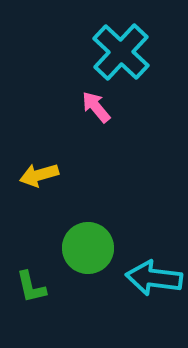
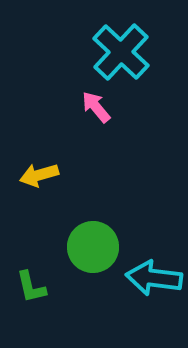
green circle: moved 5 px right, 1 px up
